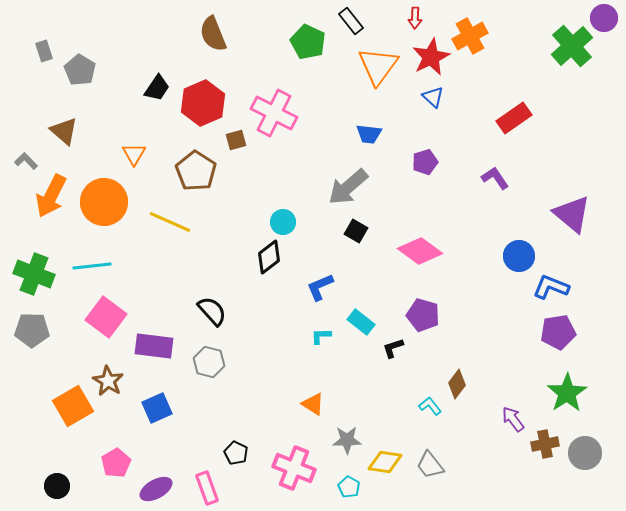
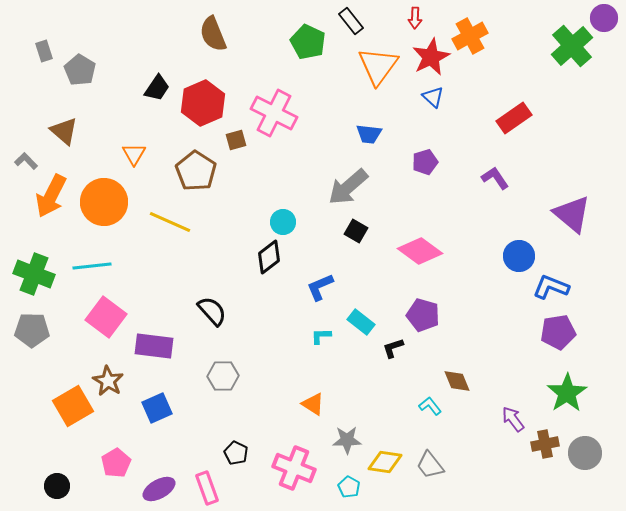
gray hexagon at (209, 362): moved 14 px right, 14 px down; rotated 16 degrees counterclockwise
brown diamond at (457, 384): moved 3 px up; rotated 60 degrees counterclockwise
purple ellipse at (156, 489): moved 3 px right
